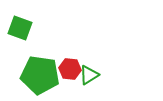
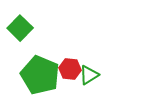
green square: rotated 25 degrees clockwise
green pentagon: rotated 15 degrees clockwise
